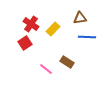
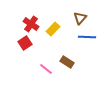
brown triangle: rotated 40 degrees counterclockwise
